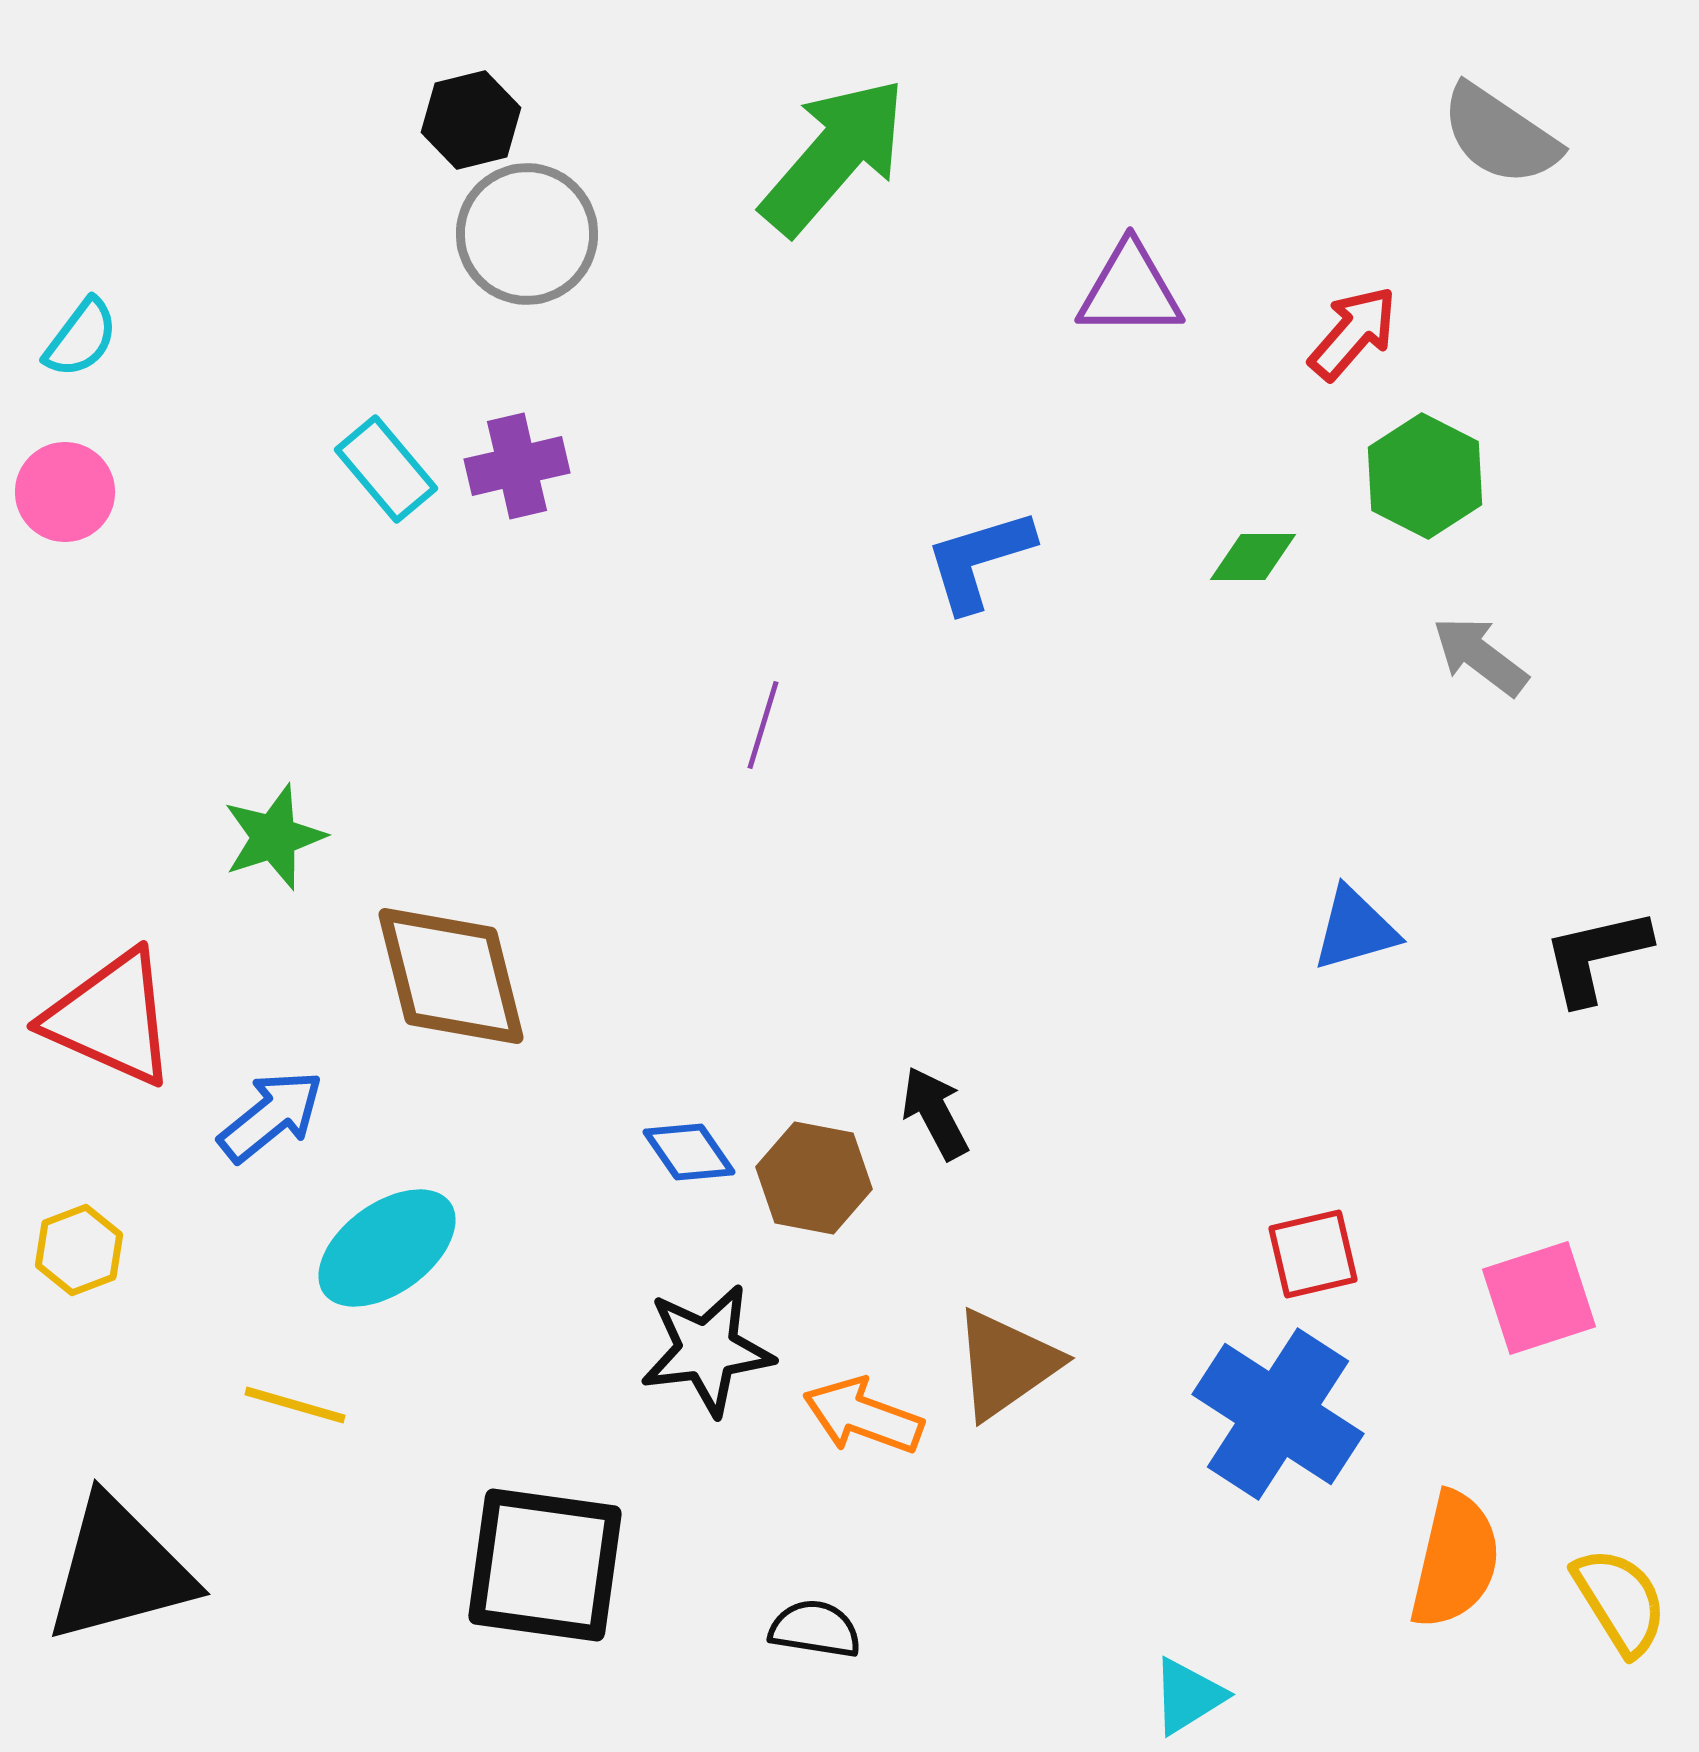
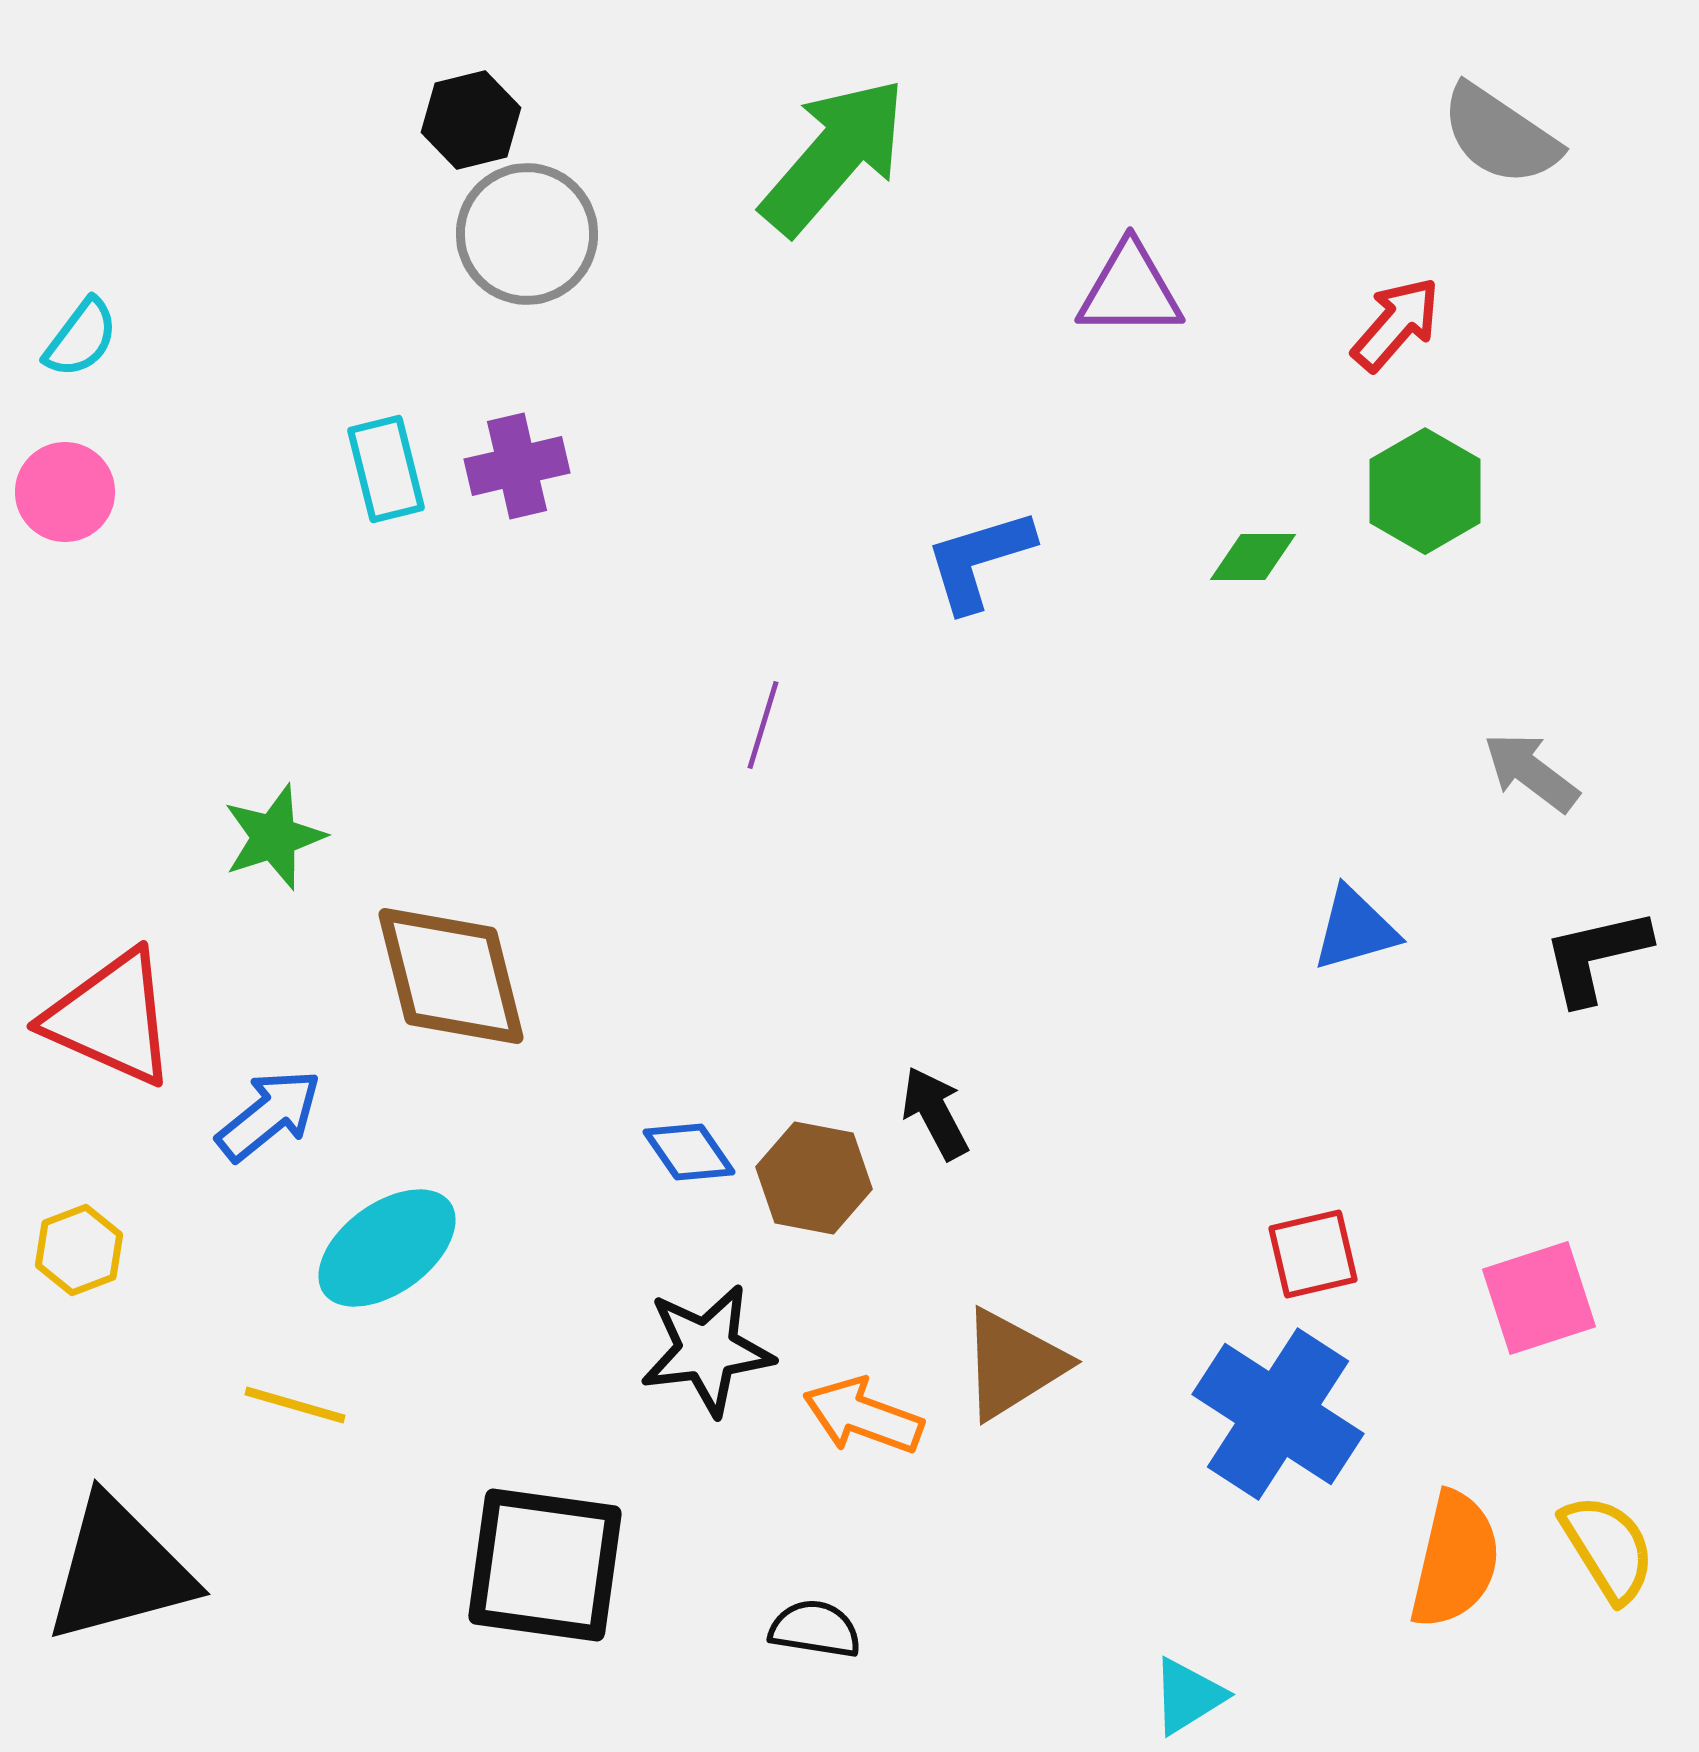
red arrow: moved 43 px right, 9 px up
cyan rectangle: rotated 26 degrees clockwise
green hexagon: moved 15 px down; rotated 3 degrees clockwise
gray arrow: moved 51 px right, 116 px down
blue arrow: moved 2 px left, 1 px up
brown triangle: moved 7 px right; rotated 3 degrees clockwise
yellow semicircle: moved 12 px left, 53 px up
